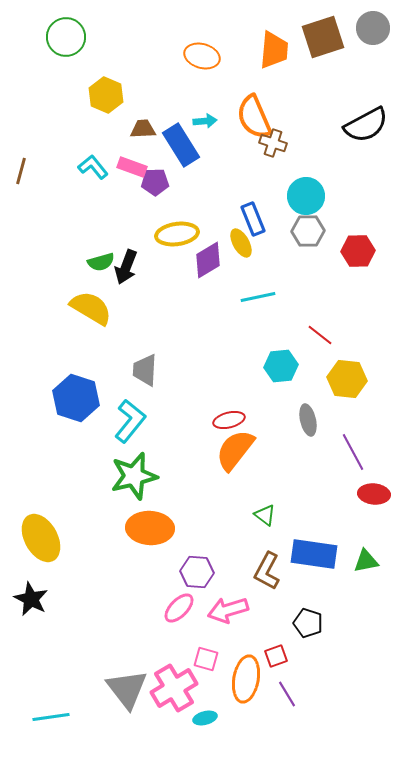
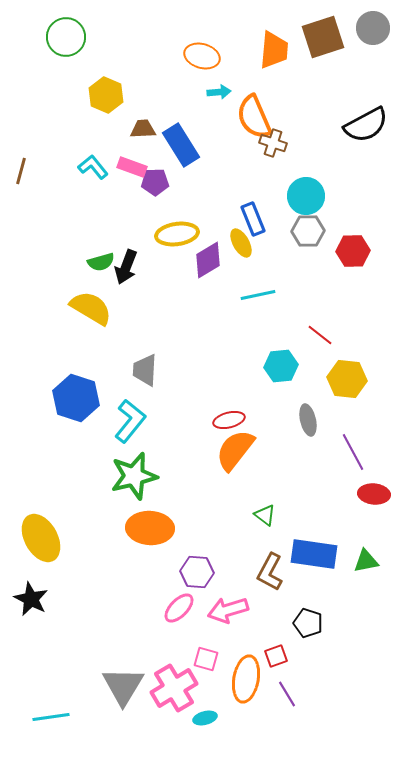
cyan arrow at (205, 121): moved 14 px right, 29 px up
red hexagon at (358, 251): moved 5 px left
cyan line at (258, 297): moved 2 px up
brown L-shape at (267, 571): moved 3 px right, 1 px down
gray triangle at (127, 689): moved 4 px left, 3 px up; rotated 9 degrees clockwise
